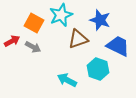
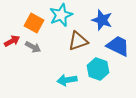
blue star: moved 2 px right
brown triangle: moved 2 px down
cyan arrow: rotated 36 degrees counterclockwise
